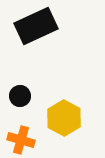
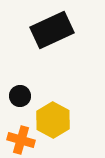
black rectangle: moved 16 px right, 4 px down
yellow hexagon: moved 11 px left, 2 px down
